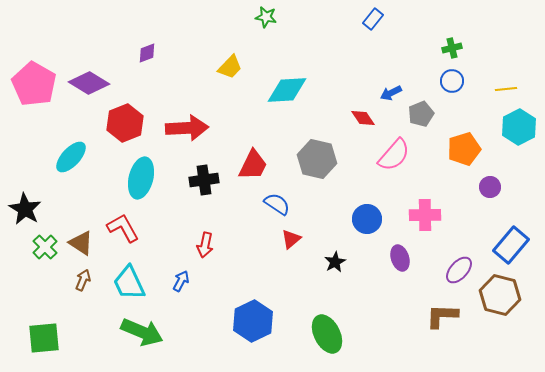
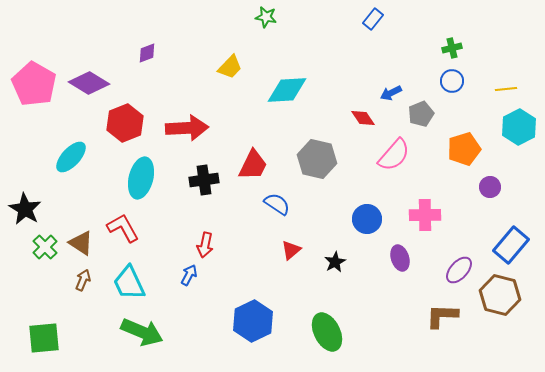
red triangle at (291, 239): moved 11 px down
blue arrow at (181, 281): moved 8 px right, 6 px up
green ellipse at (327, 334): moved 2 px up
